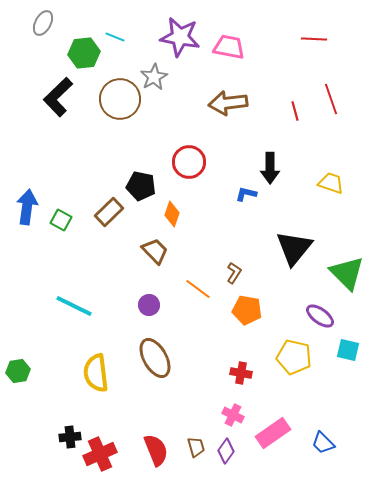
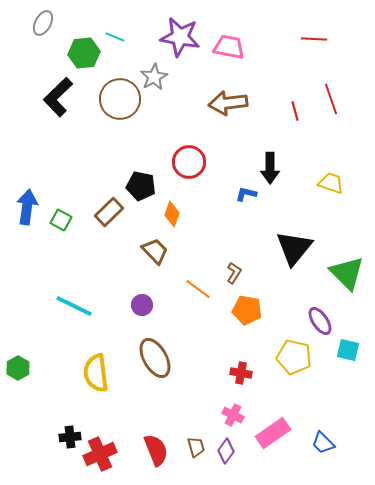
purple circle at (149, 305): moved 7 px left
purple ellipse at (320, 316): moved 5 px down; rotated 20 degrees clockwise
green hexagon at (18, 371): moved 3 px up; rotated 20 degrees counterclockwise
